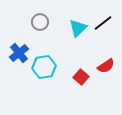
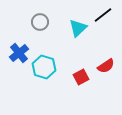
black line: moved 8 px up
cyan hexagon: rotated 25 degrees clockwise
red square: rotated 21 degrees clockwise
